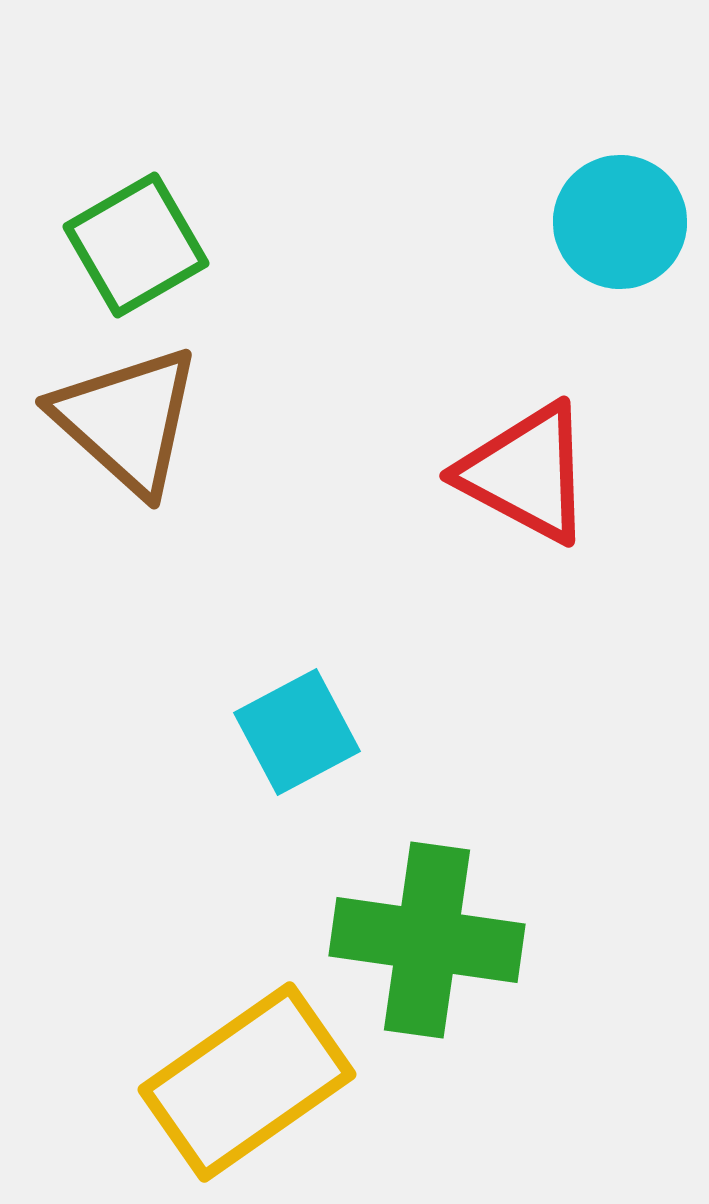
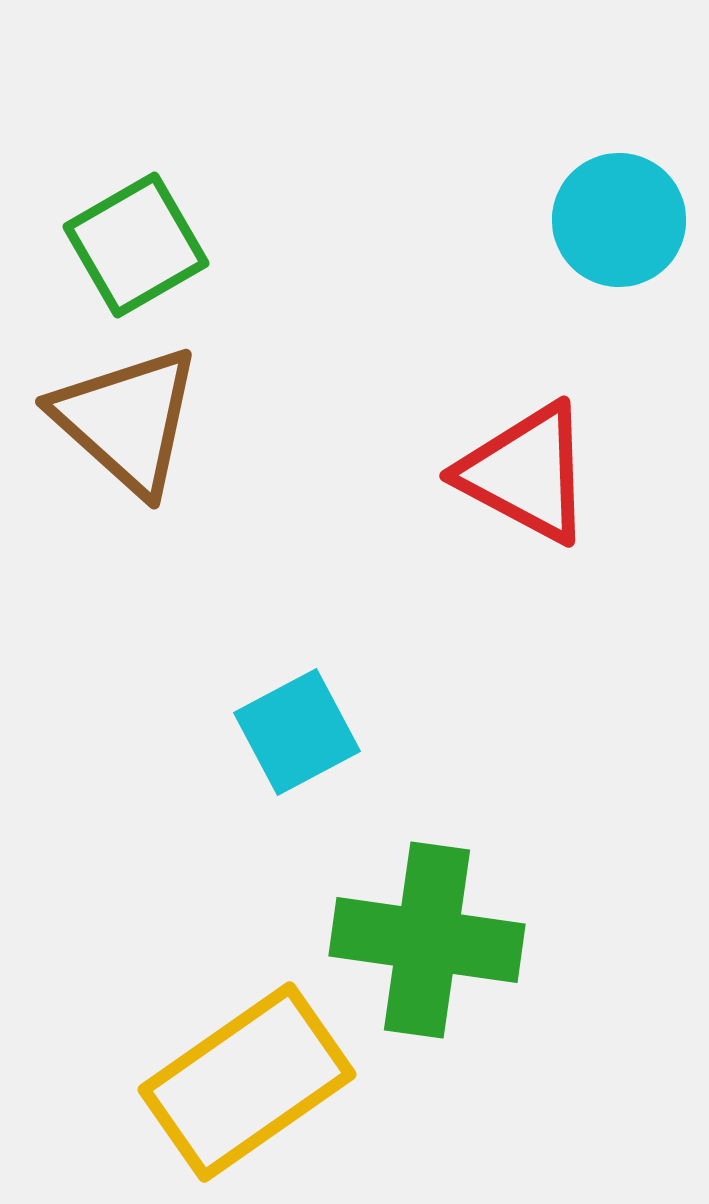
cyan circle: moved 1 px left, 2 px up
